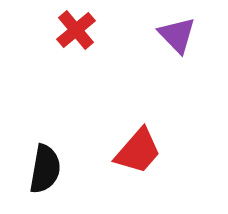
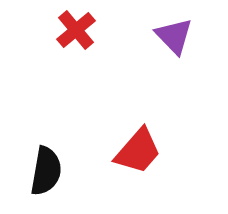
purple triangle: moved 3 px left, 1 px down
black semicircle: moved 1 px right, 2 px down
